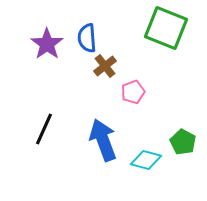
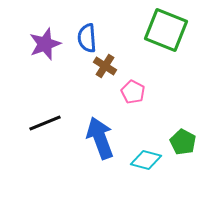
green square: moved 2 px down
purple star: moved 2 px left; rotated 16 degrees clockwise
brown cross: rotated 20 degrees counterclockwise
pink pentagon: rotated 25 degrees counterclockwise
black line: moved 1 px right, 6 px up; rotated 44 degrees clockwise
blue arrow: moved 3 px left, 2 px up
